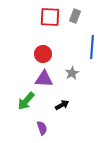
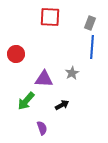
gray rectangle: moved 15 px right, 7 px down
red circle: moved 27 px left
